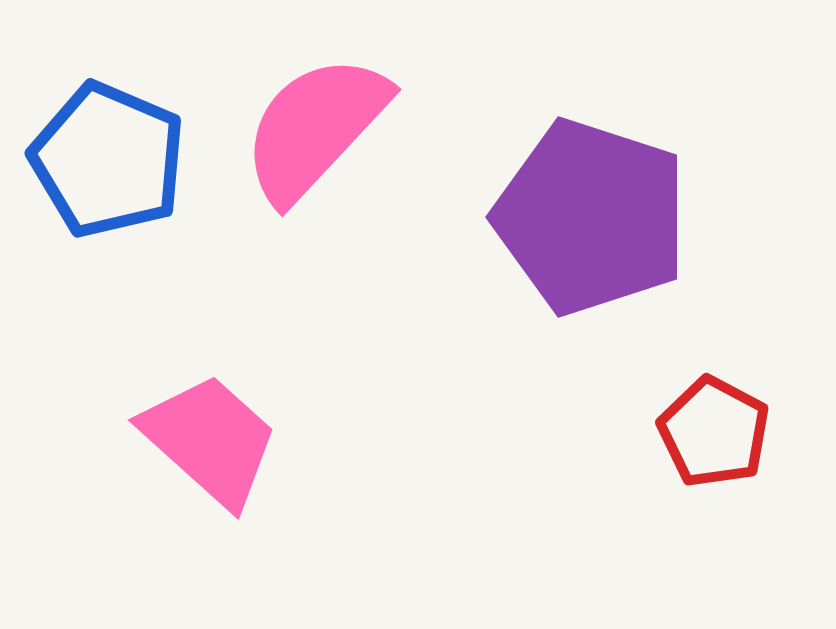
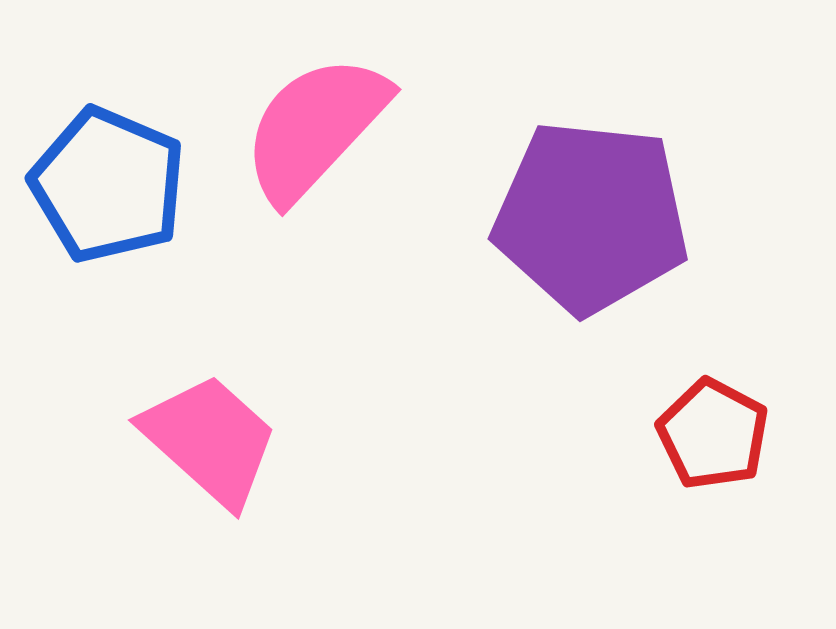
blue pentagon: moved 25 px down
purple pentagon: rotated 12 degrees counterclockwise
red pentagon: moved 1 px left, 2 px down
